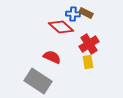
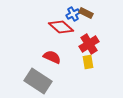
blue cross: rotated 32 degrees counterclockwise
